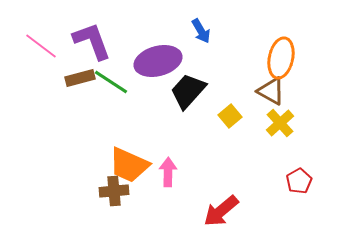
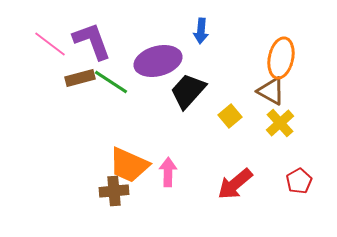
blue arrow: rotated 35 degrees clockwise
pink line: moved 9 px right, 2 px up
red arrow: moved 14 px right, 27 px up
